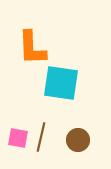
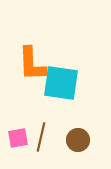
orange L-shape: moved 16 px down
pink square: rotated 20 degrees counterclockwise
